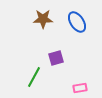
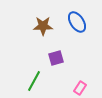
brown star: moved 7 px down
green line: moved 4 px down
pink rectangle: rotated 48 degrees counterclockwise
